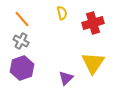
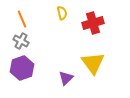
orange line: rotated 18 degrees clockwise
yellow triangle: rotated 10 degrees counterclockwise
